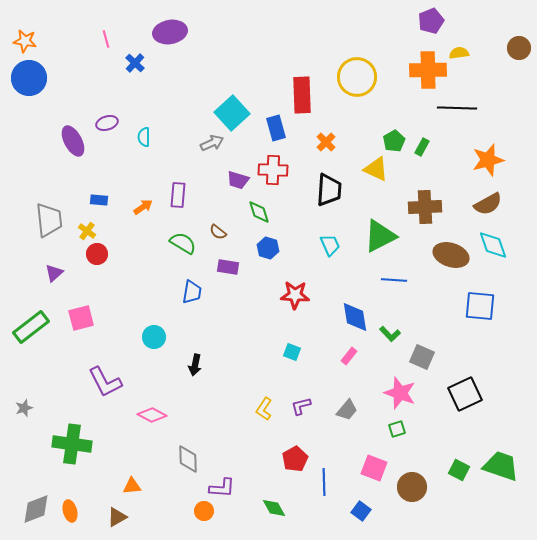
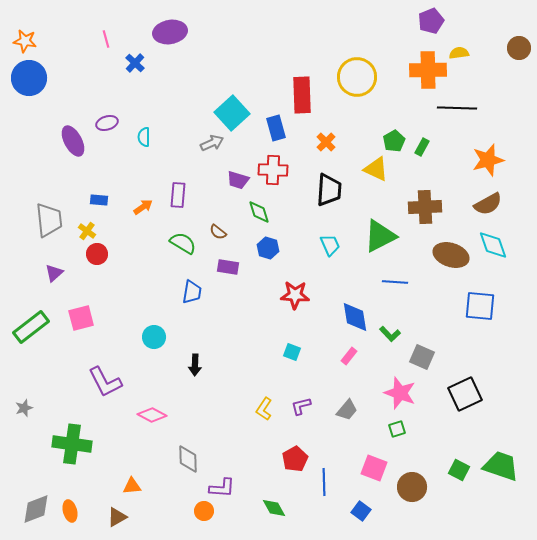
blue line at (394, 280): moved 1 px right, 2 px down
black arrow at (195, 365): rotated 10 degrees counterclockwise
